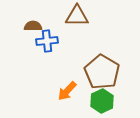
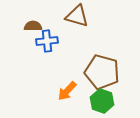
brown triangle: rotated 15 degrees clockwise
brown pentagon: rotated 16 degrees counterclockwise
green hexagon: rotated 15 degrees counterclockwise
